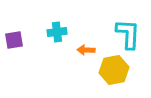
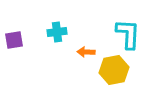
orange arrow: moved 2 px down
